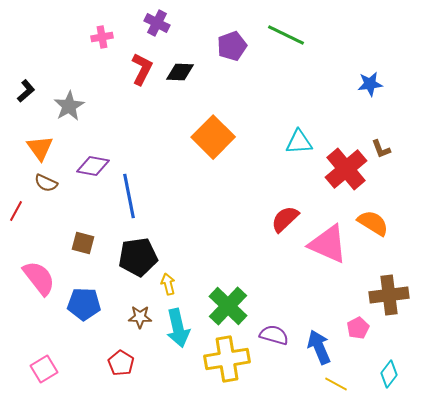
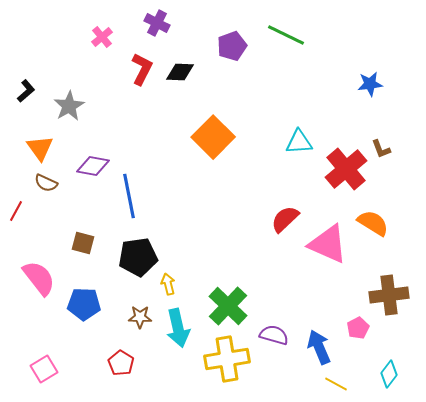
pink cross: rotated 30 degrees counterclockwise
